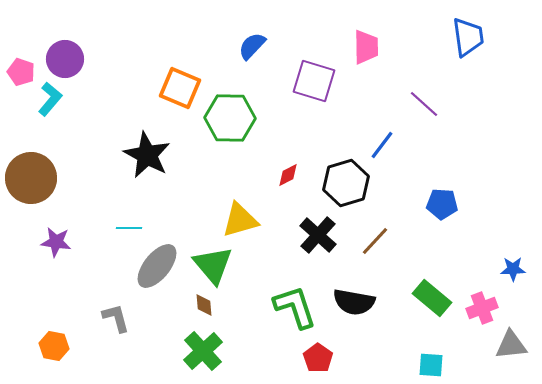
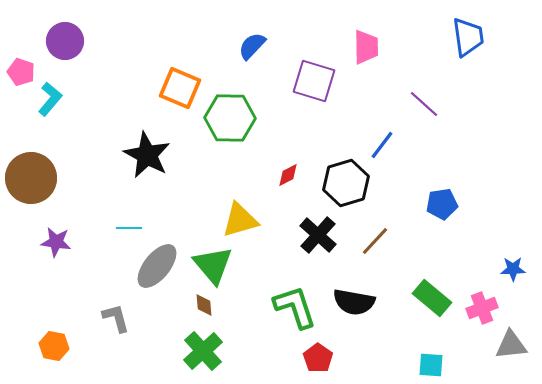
purple circle: moved 18 px up
blue pentagon: rotated 12 degrees counterclockwise
